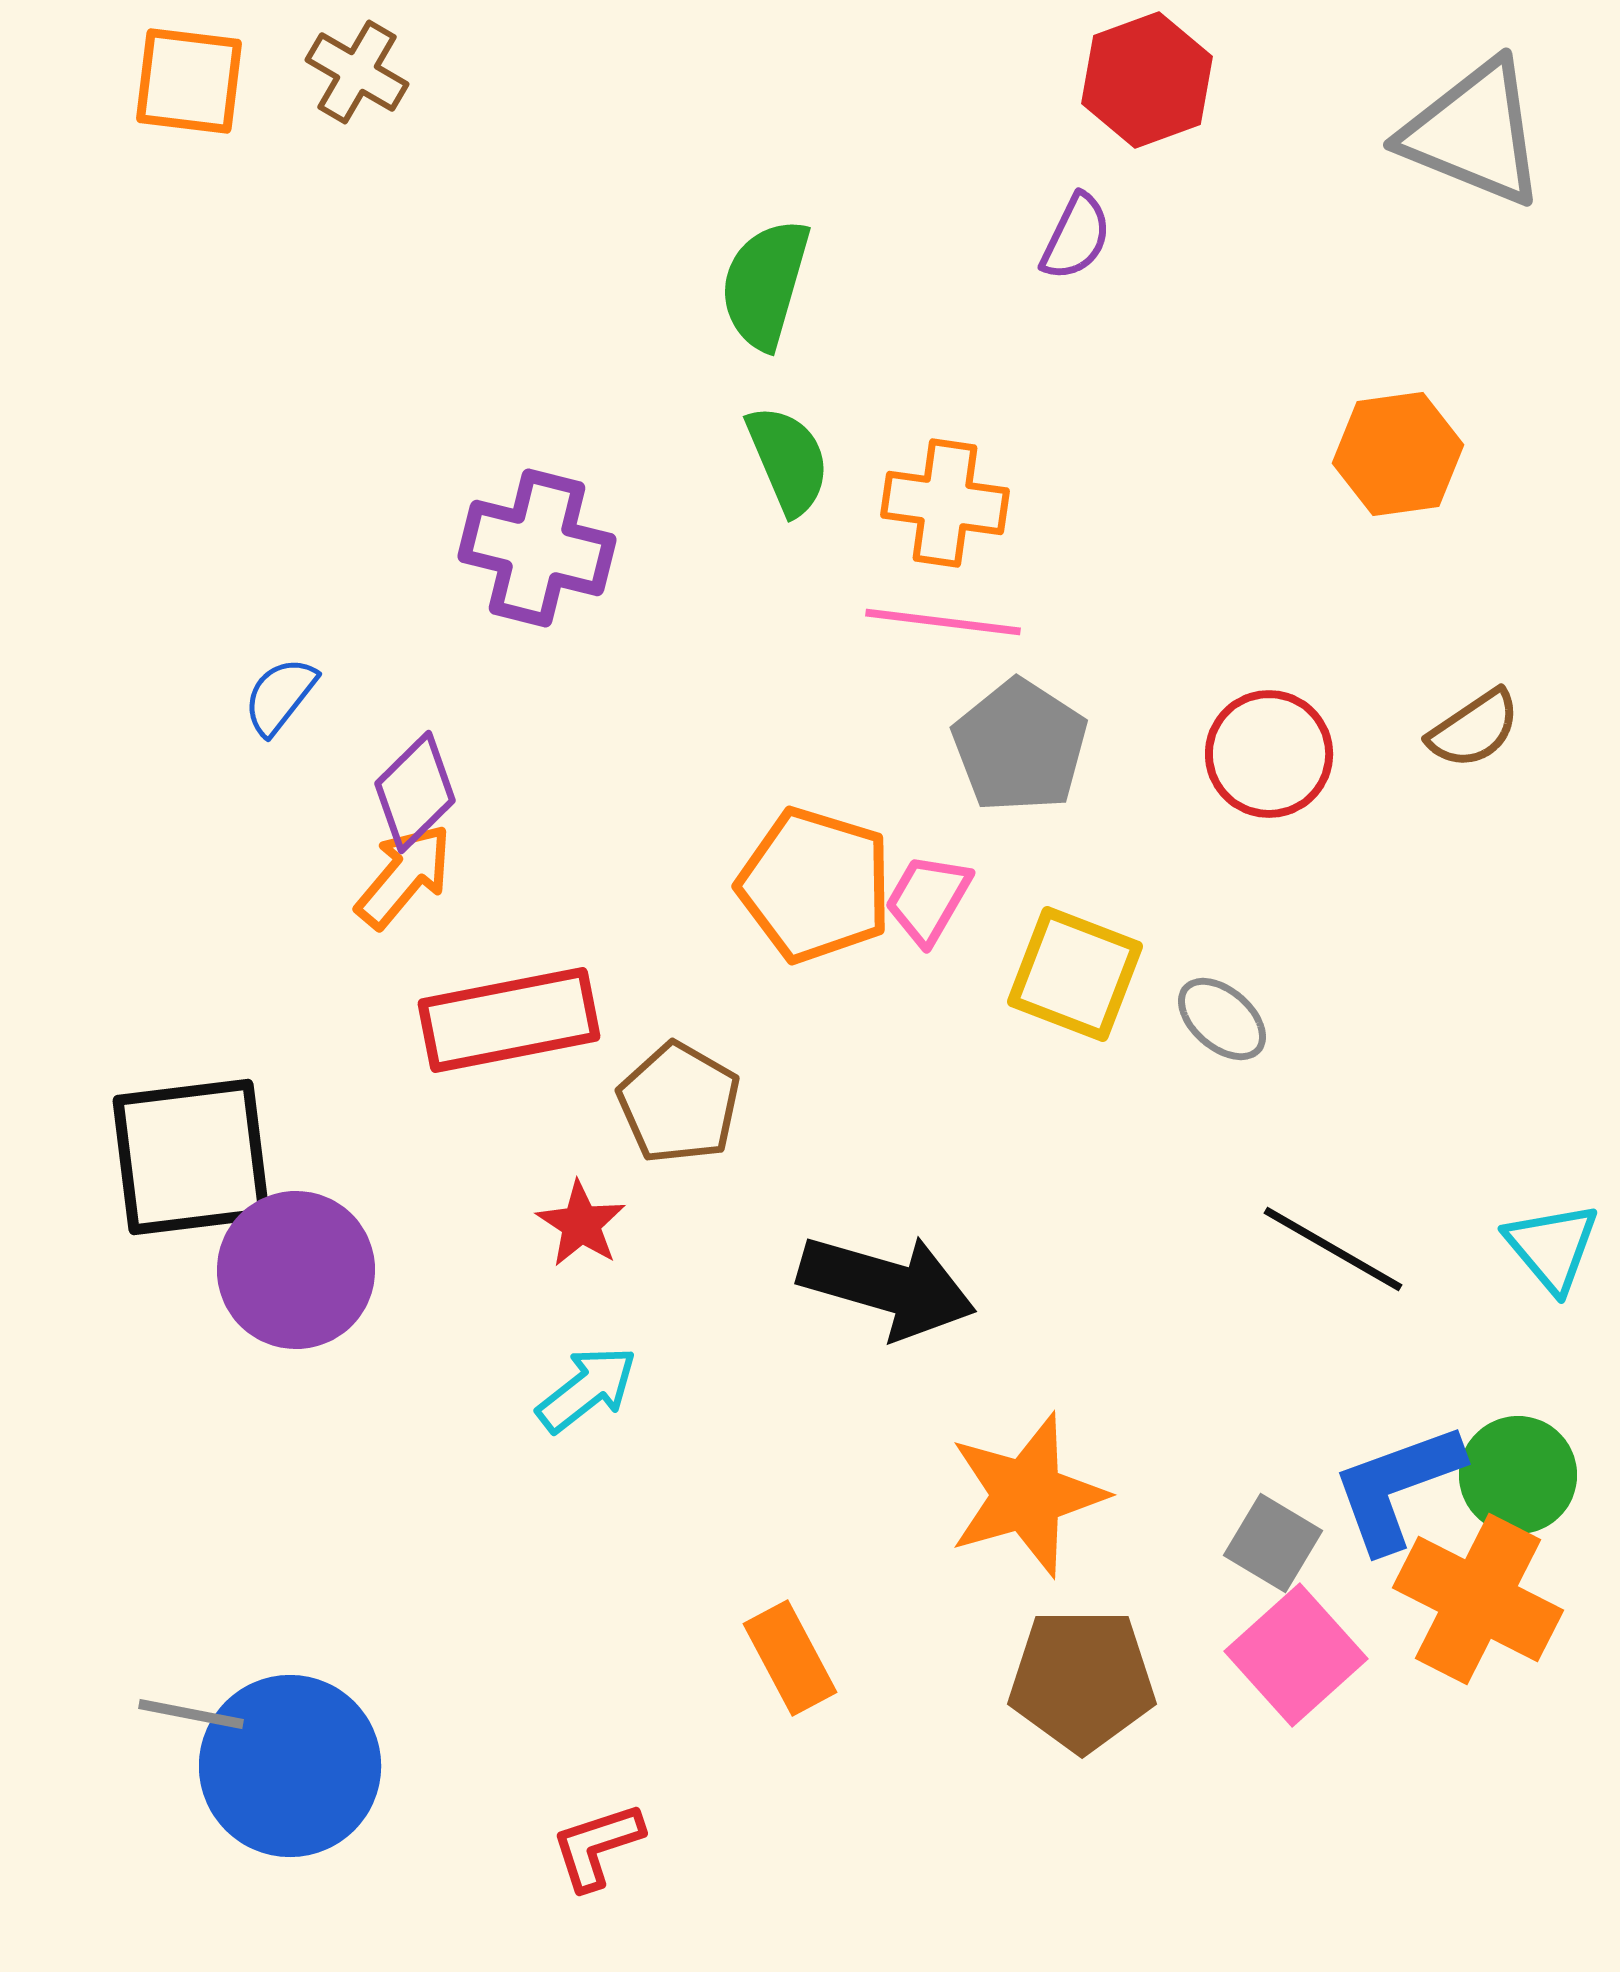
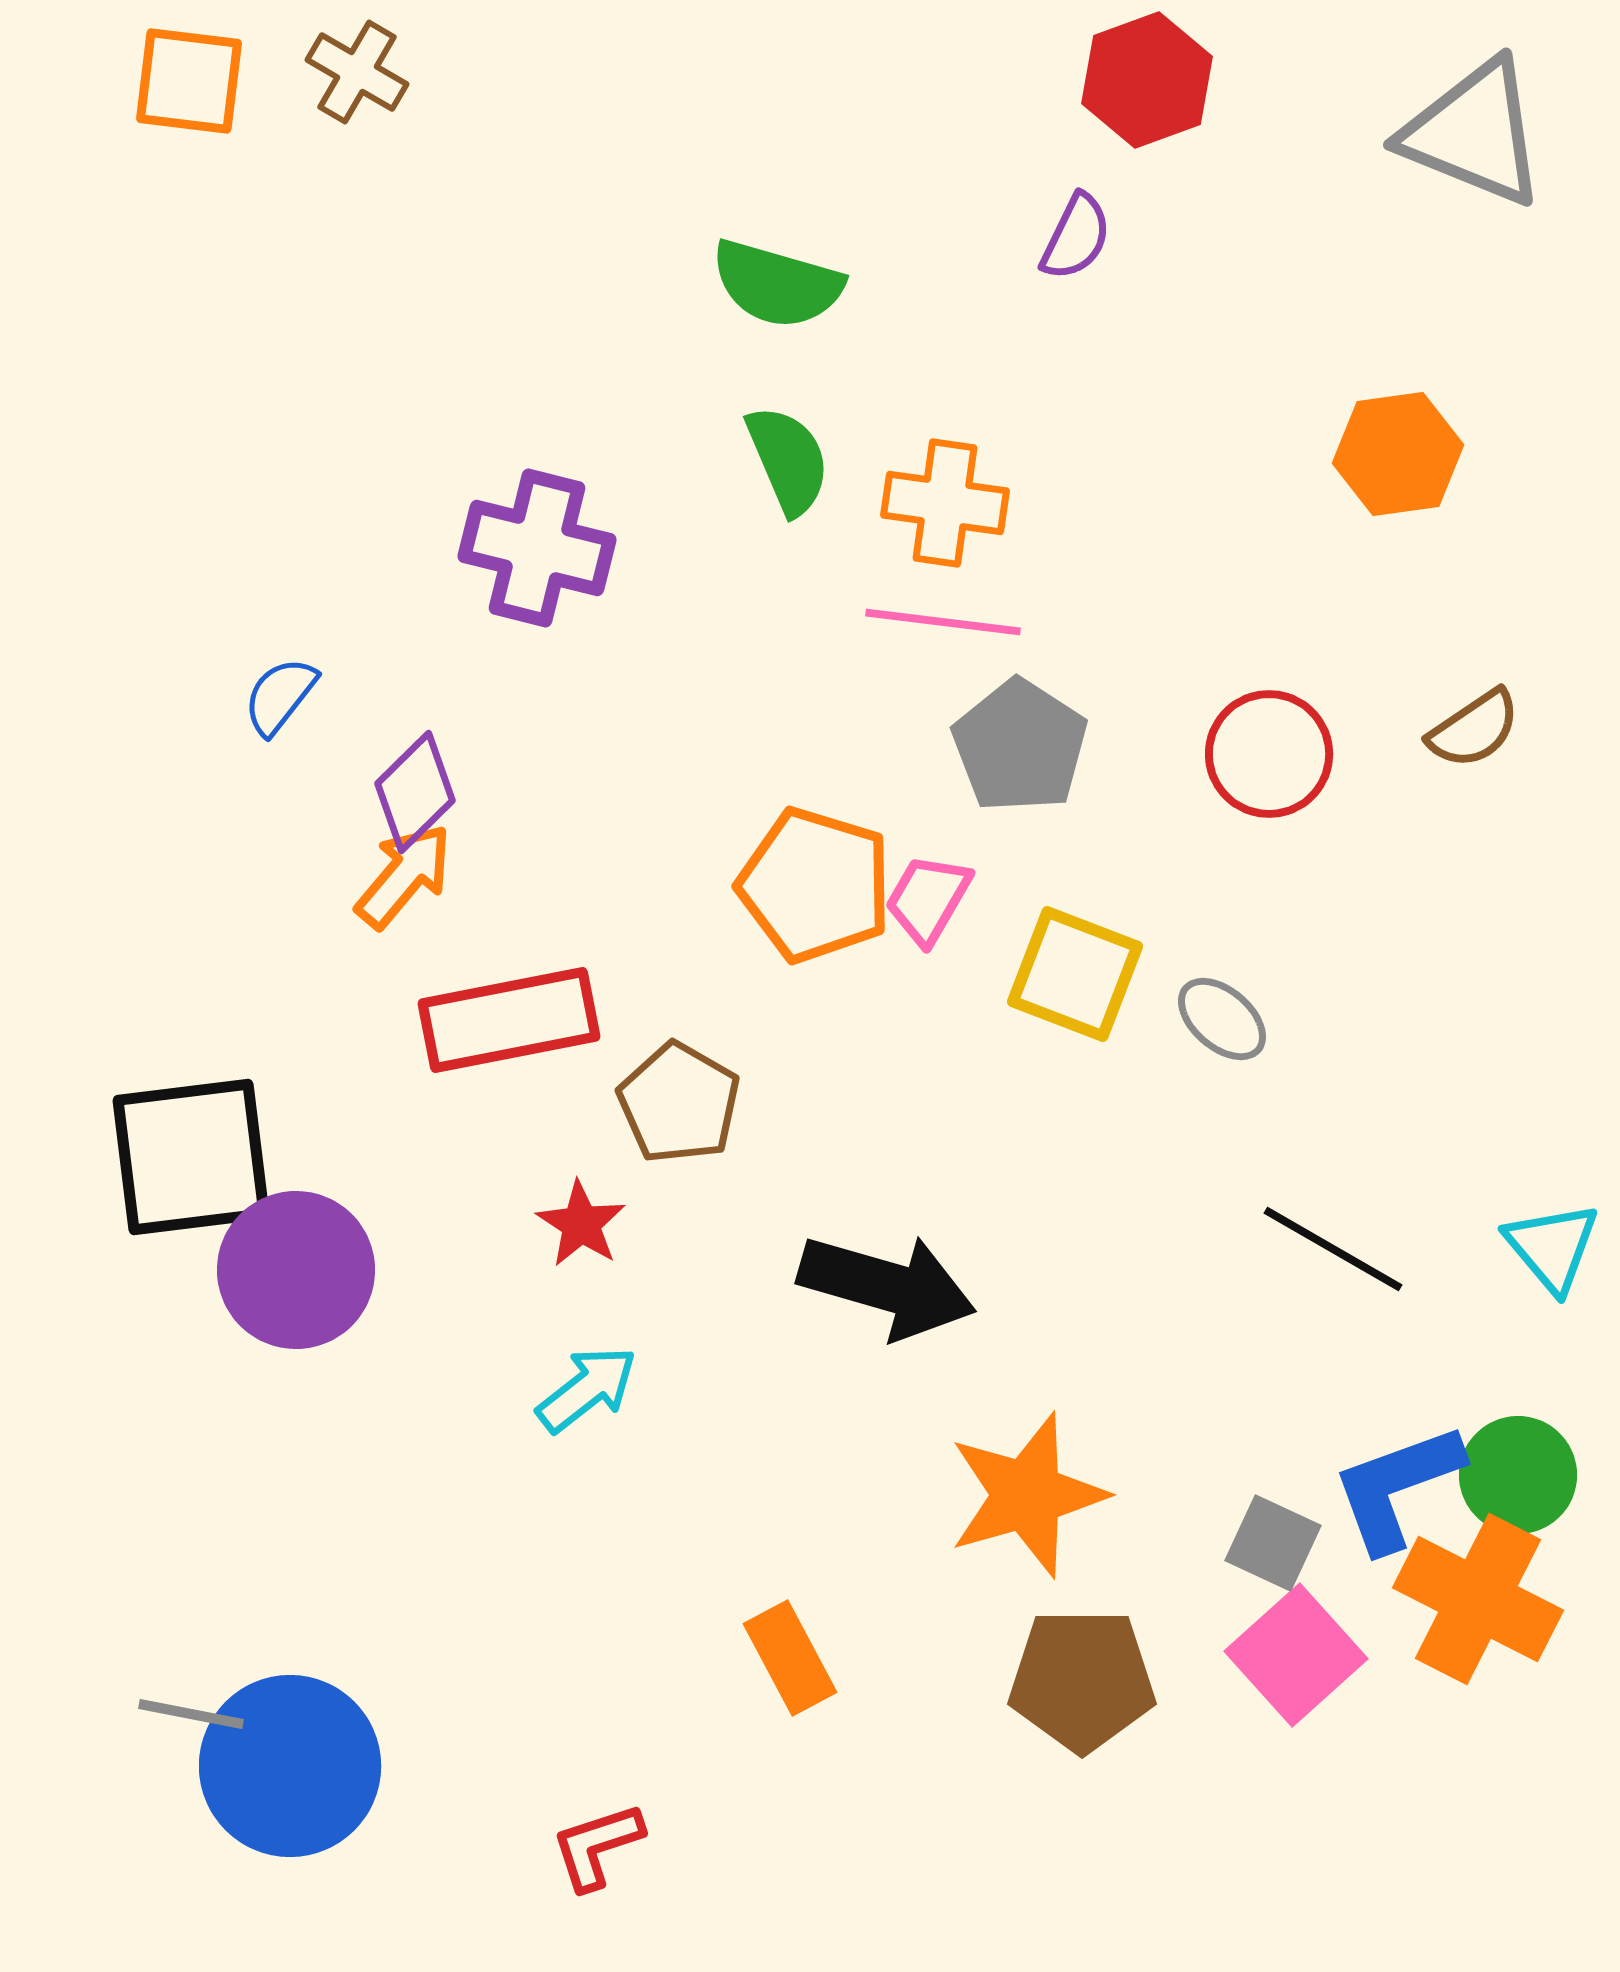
green semicircle at (765, 284): moved 12 px right; rotated 90 degrees counterclockwise
gray square at (1273, 1543): rotated 6 degrees counterclockwise
